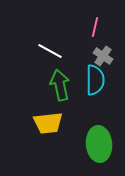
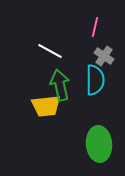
gray cross: moved 1 px right
yellow trapezoid: moved 2 px left, 17 px up
